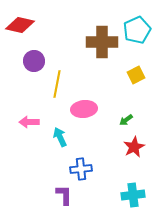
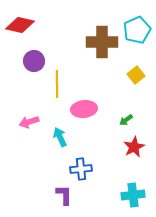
yellow square: rotated 12 degrees counterclockwise
yellow line: rotated 12 degrees counterclockwise
pink arrow: rotated 18 degrees counterclockwise
